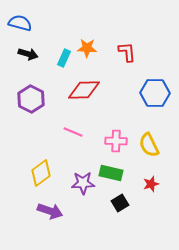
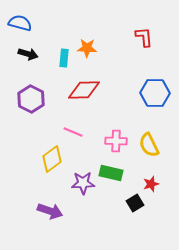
red L-shape: moved 17 px right, 15 px up
cyan rectangle: rotated 18 degrees counterclockwise
yellow diamond: moved 11 px right, 14 px up
black square: moved 15 px right
